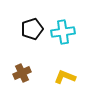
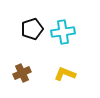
yellow L-shape: moved 3 px up
